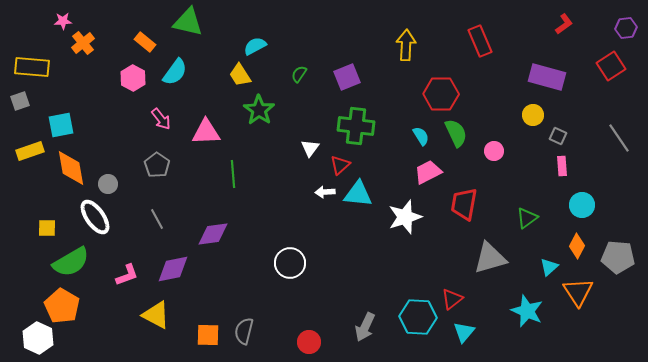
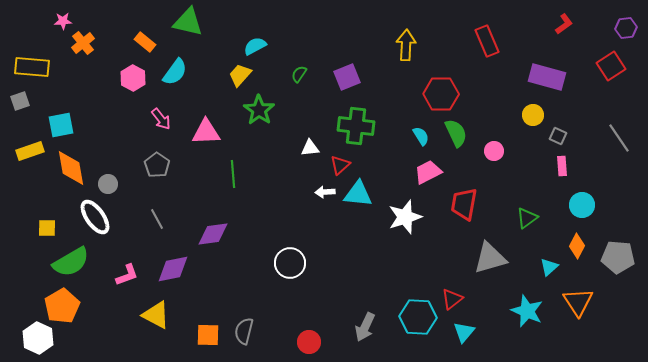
red rectangle at (480, 41): moved 7 px right
yellow trapezoid at (240, 75): rotated 75 degrees clockwise
white triangle at (310, 148): rotated 48 degrees clockwise
orange triangle at (578, 292): moved 10 px down
orange pentagon at (62, 306): rotated 12 degrees clockwise
